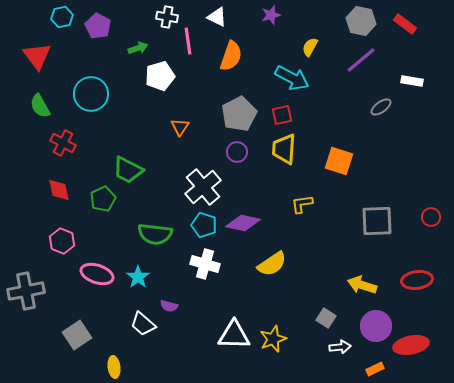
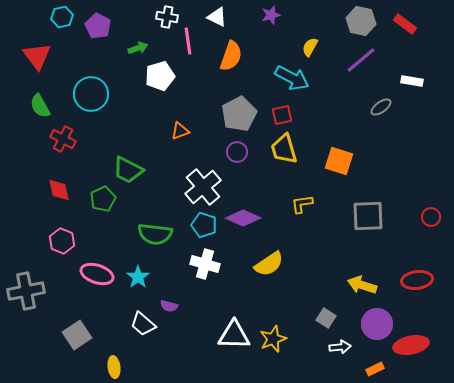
orange triangle at (180, 127): moved 4 px down; rotated 36 degrees clockwise
red cross at (63, 143): moved 4 px up
yellow trapezoid at (284, 149): rotated 20 degrees counterclockwise
gray square at (377, 221): moved 9 px left, 5 px up
purple diamond at (243, 223): moved 5 px up; rotated 12 degrees clockwise
yellow semicircle at (272, 264): moved 3 px left
purple circle at (376, 326): moved 1 px right, 2 px up
